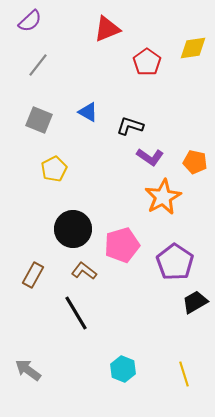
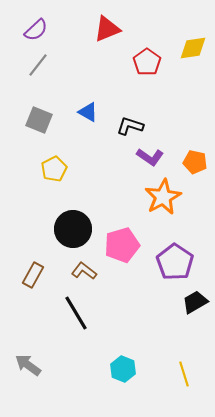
purple semicircle: moved 6 px right, 9 px down
gray arrow: moved 5 px up
